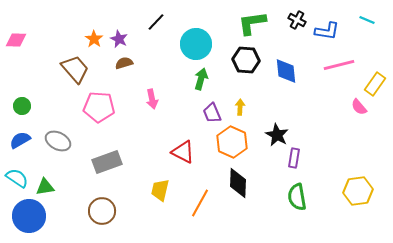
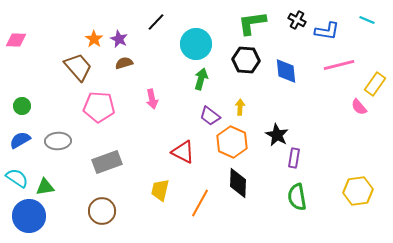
brown trapezoid: moved 3 px right, 2 px up
purple trapezoid: moved 2 px left, 3 px down; rotated 30 degrees counterclockwise
gray ellipse: rotated 30 degrees counterclockwise
